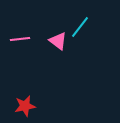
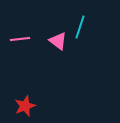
cyan line: rotated 20 degrees counterclockwise
red star: rotated 10 degrees counterclockwise
